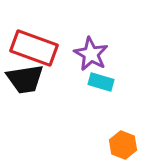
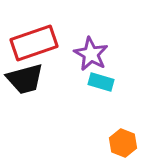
red rectangle: moved 5 px up; rotated 39 degrees counterclockwise
black trapezoid: rotated 6 degrees counterclockwise
orange hexagon: moved 2 px up
